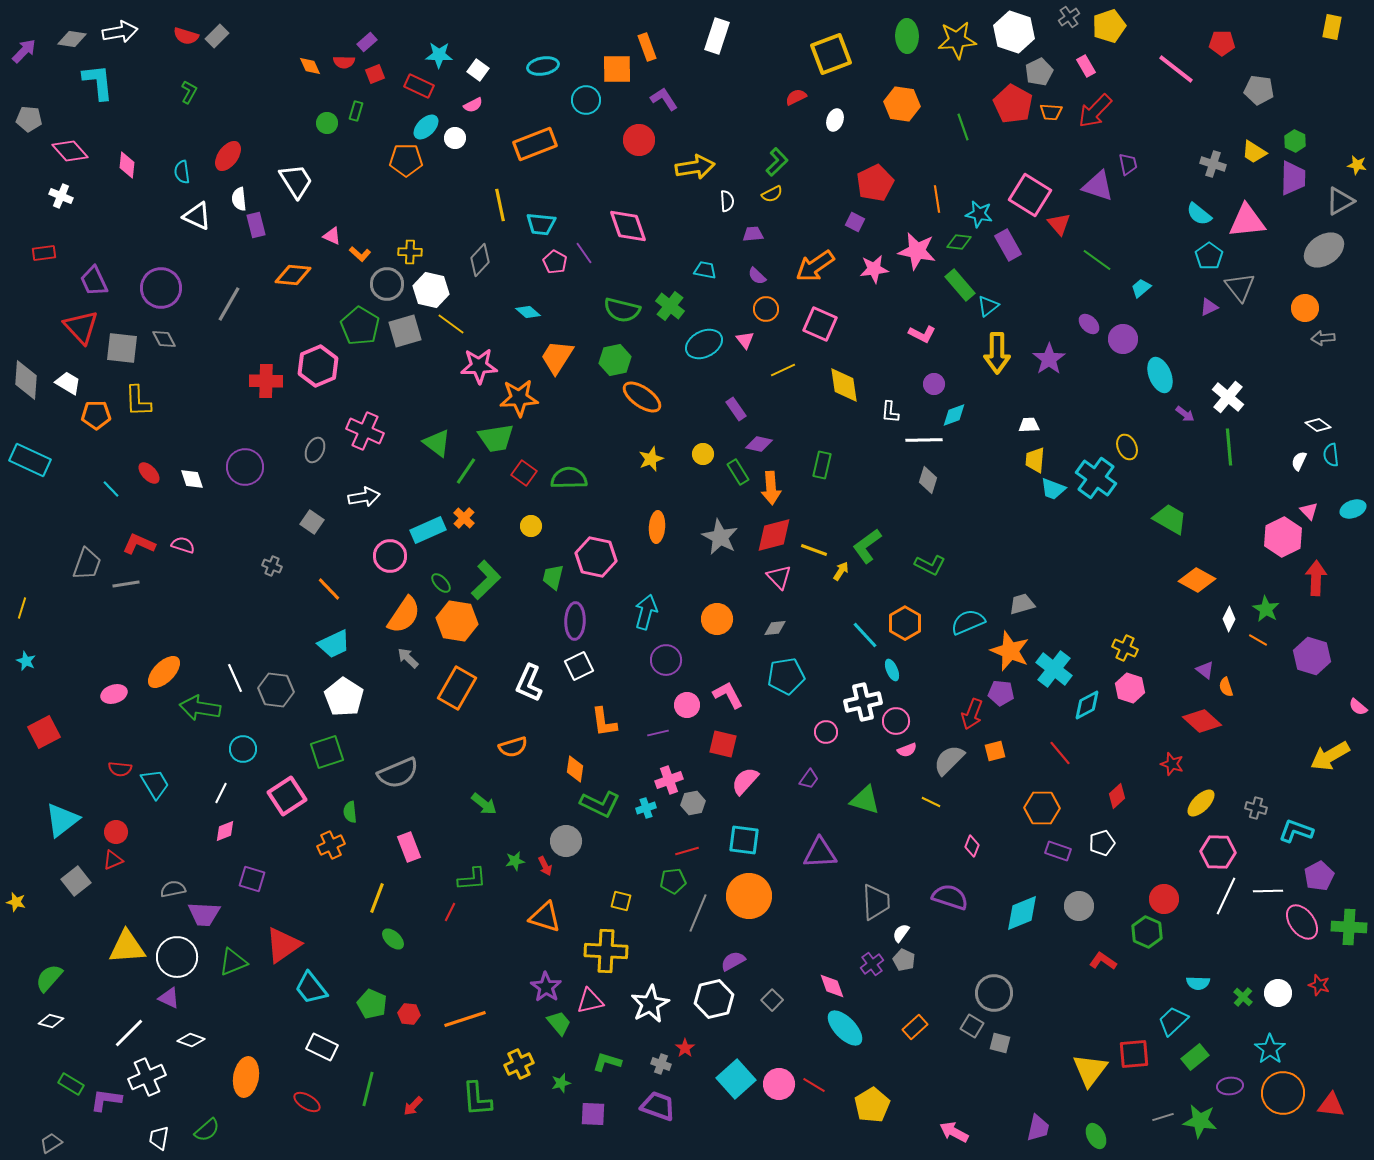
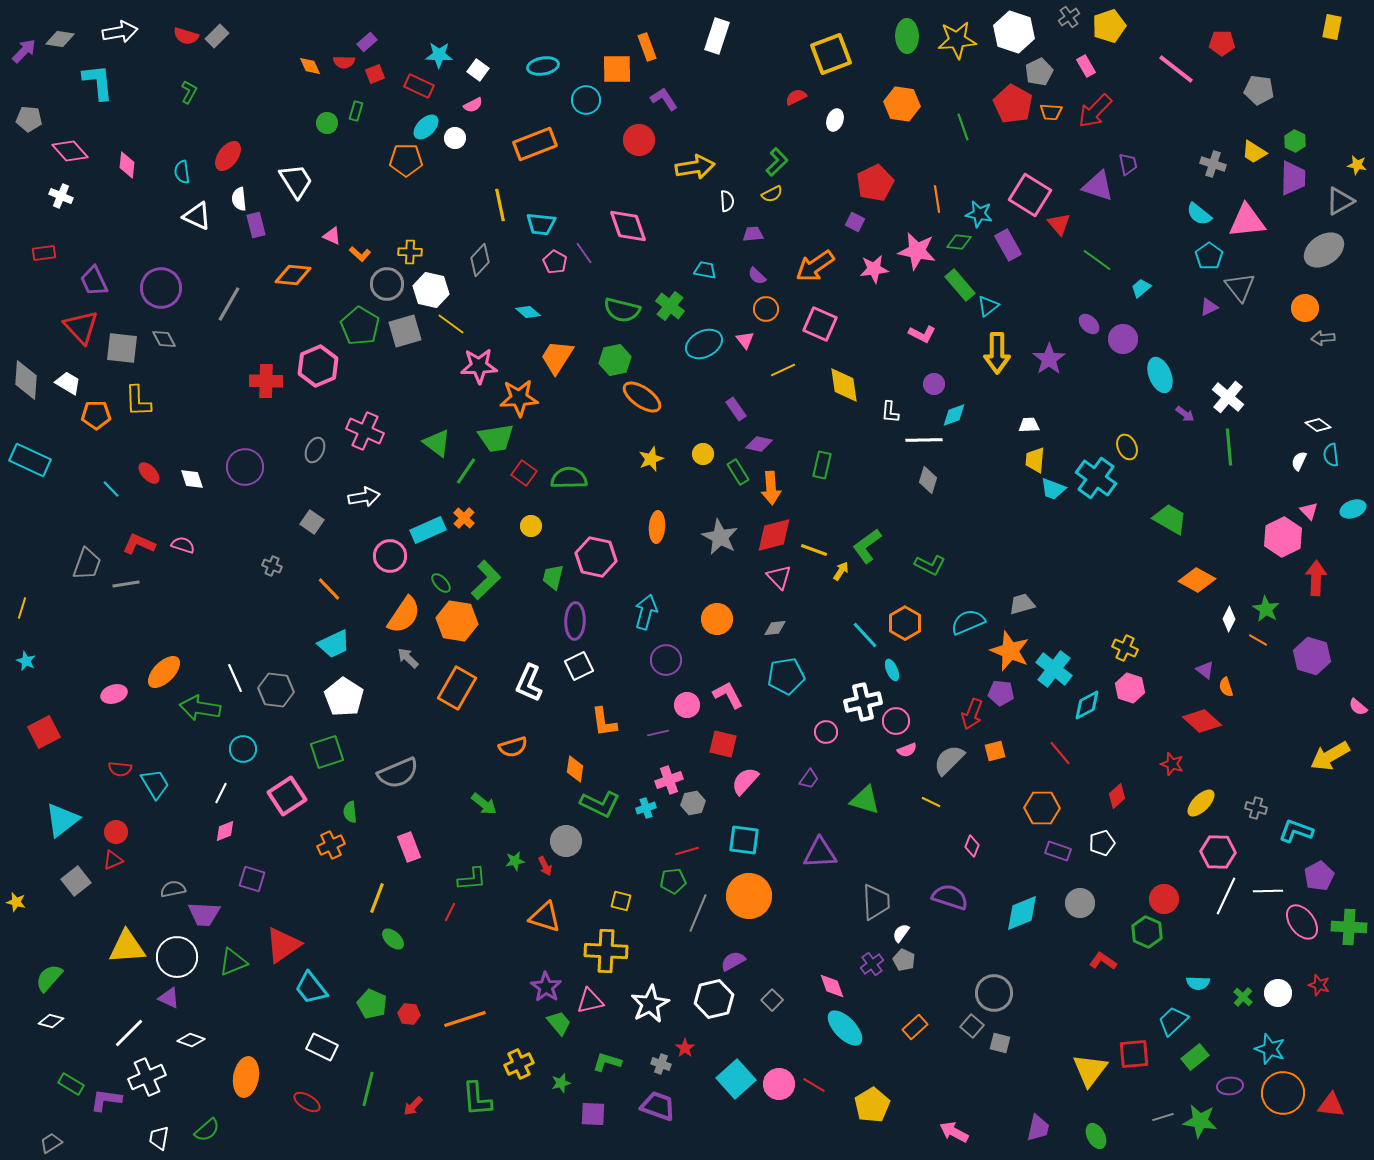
gray diamond at (72, 39): moved 12 px left
gray circle at (1079, 906): moved 1 px right, 3 px up
gray square at (972, 1026): rotated 10 degrees clockwise
cyan star at (1270, 1049): rotated 16 degrees counterclockwise
